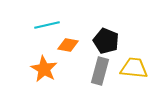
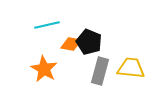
black pentagon: moved 17 px left, 1 px down
orange diamond: moved 3 px right, 1 px up
yellow trapezoid: moved 3 px left
